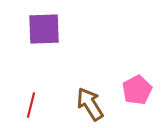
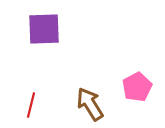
pink pentagon: moved 3 px up
